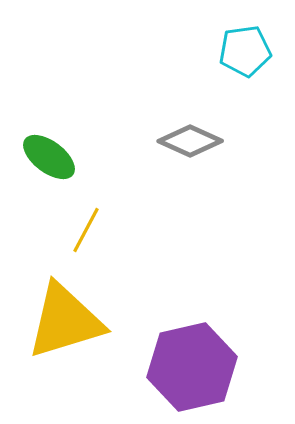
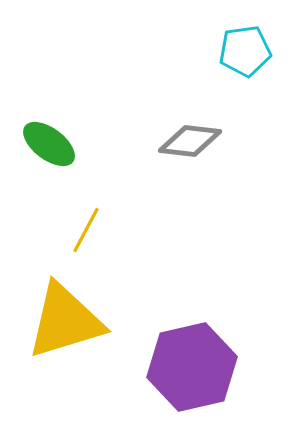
gray diamond: rotated 18 degrees counterclockwise
green ellipse: moved 13 px up
